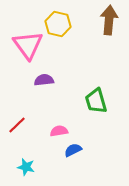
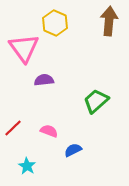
brown arrow: moved 1 px down
yellow hexagon: moved 3 px left, 1 px up; rotated 10 degrees clockwise
pink triangle: moved 4 px left, 3 px down
green trapezoid: rotated 64 degrees clockwise
red line: moved 4 px left, 3 px down
pink semicircle: moved 10 px left; rotated 30 degrees clockwise
cyan star: moved 1 px right, 1 px up; rotated 18 degrees clockwise
